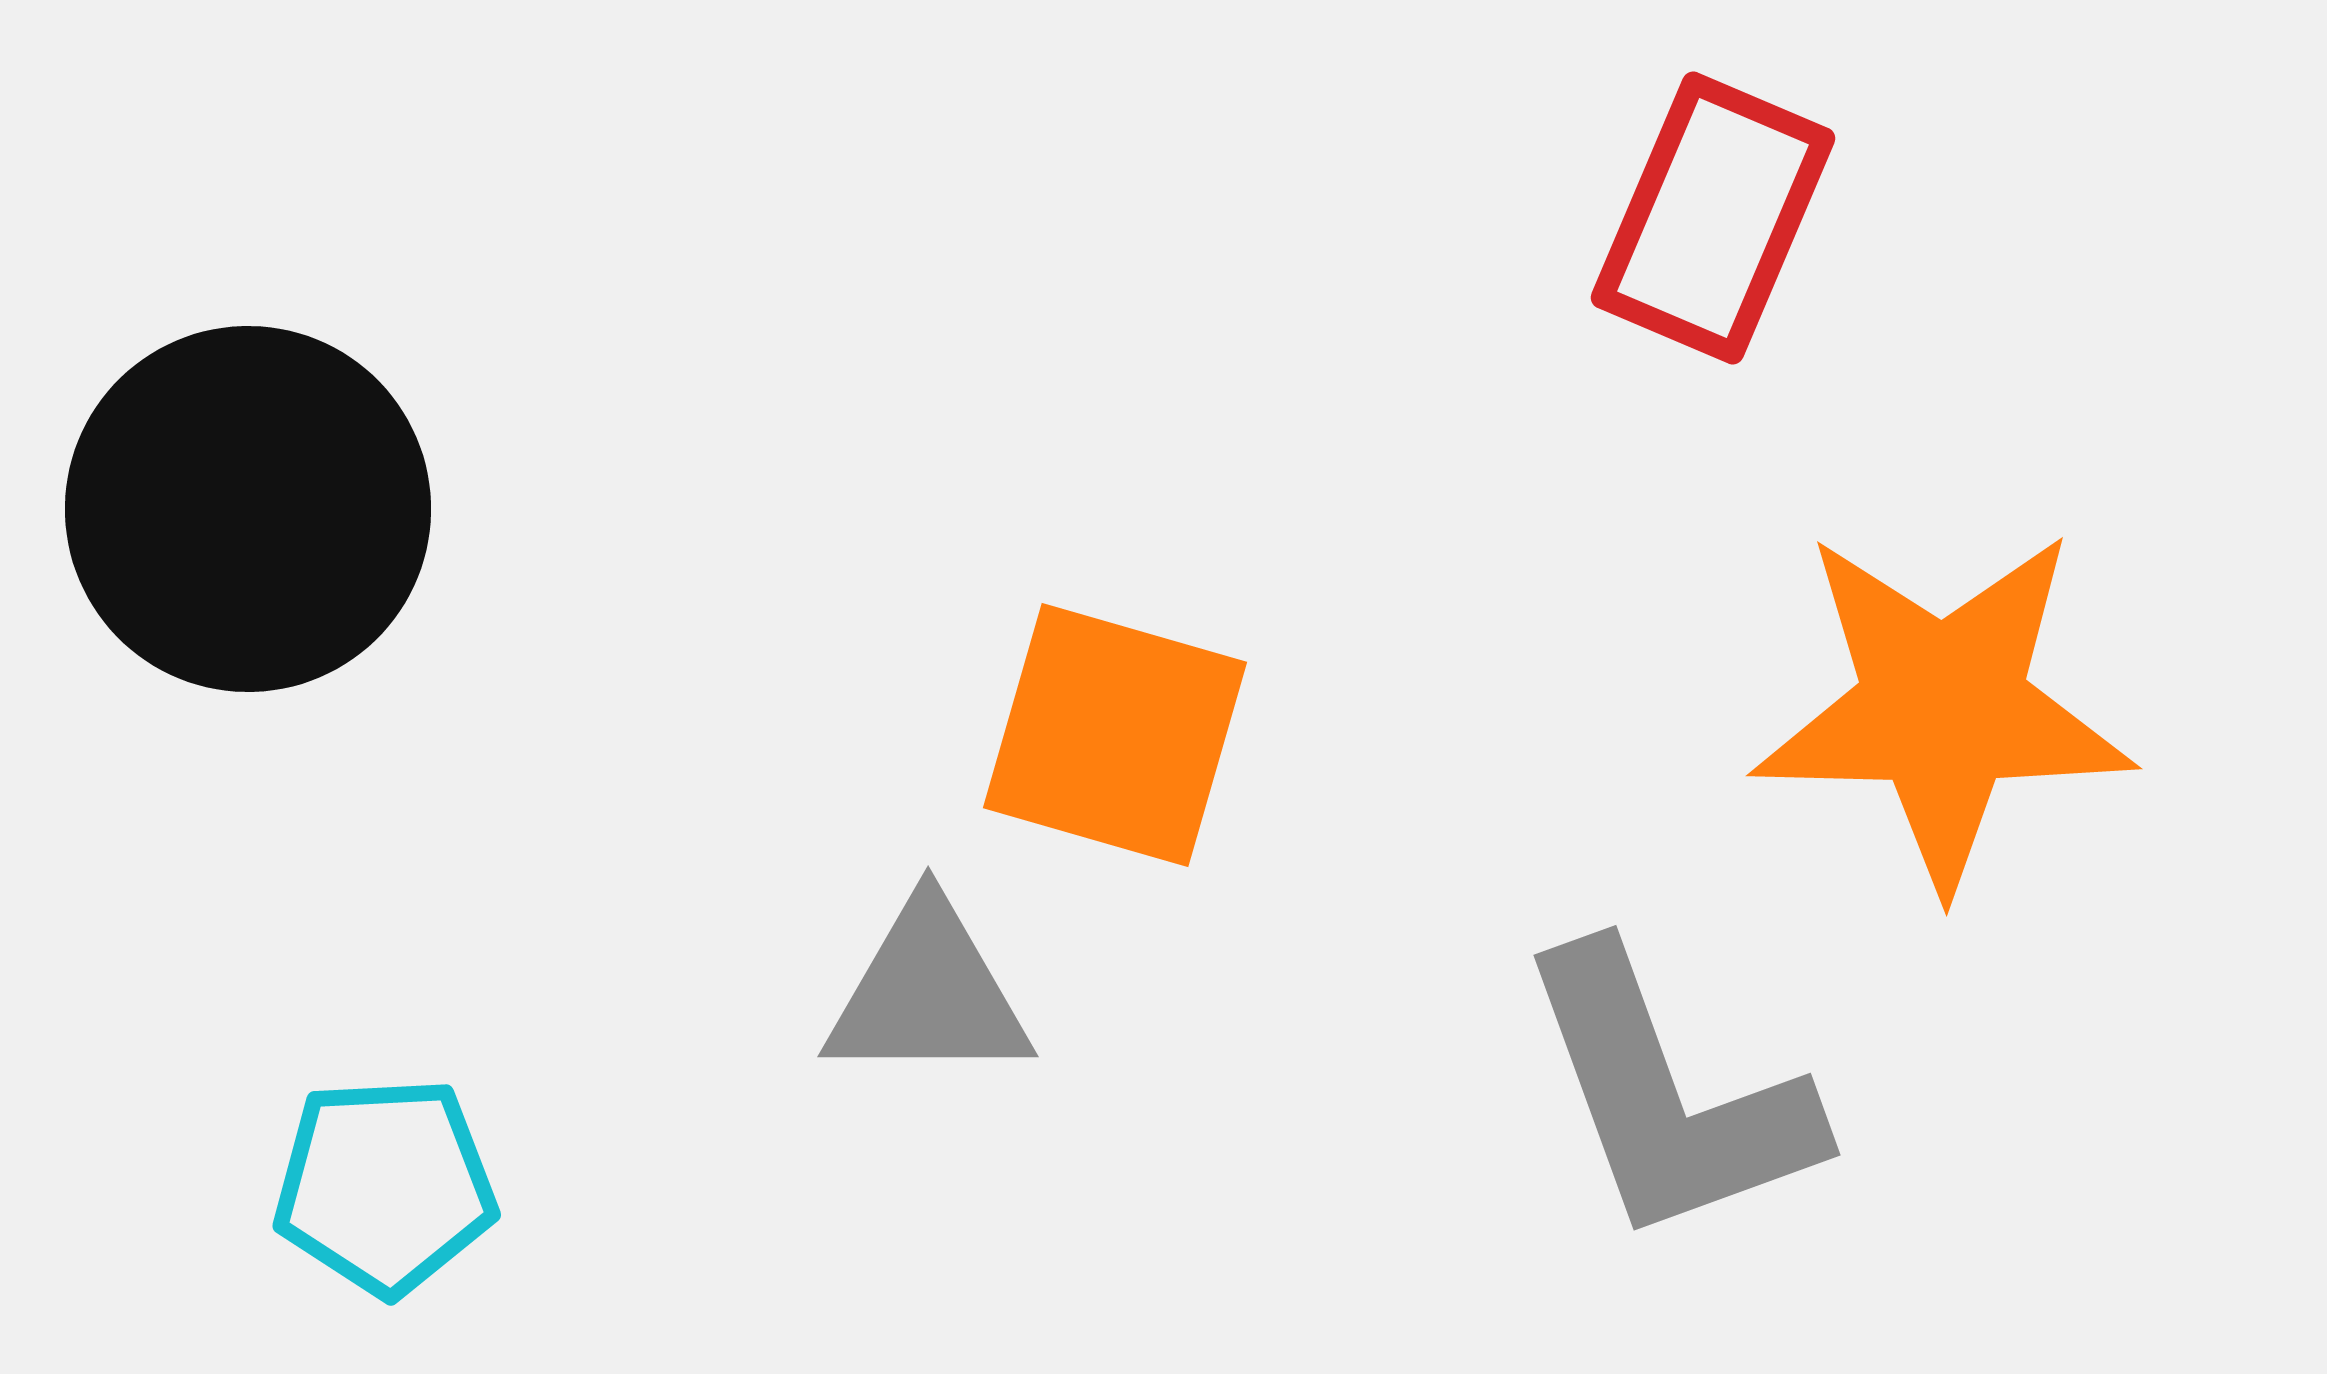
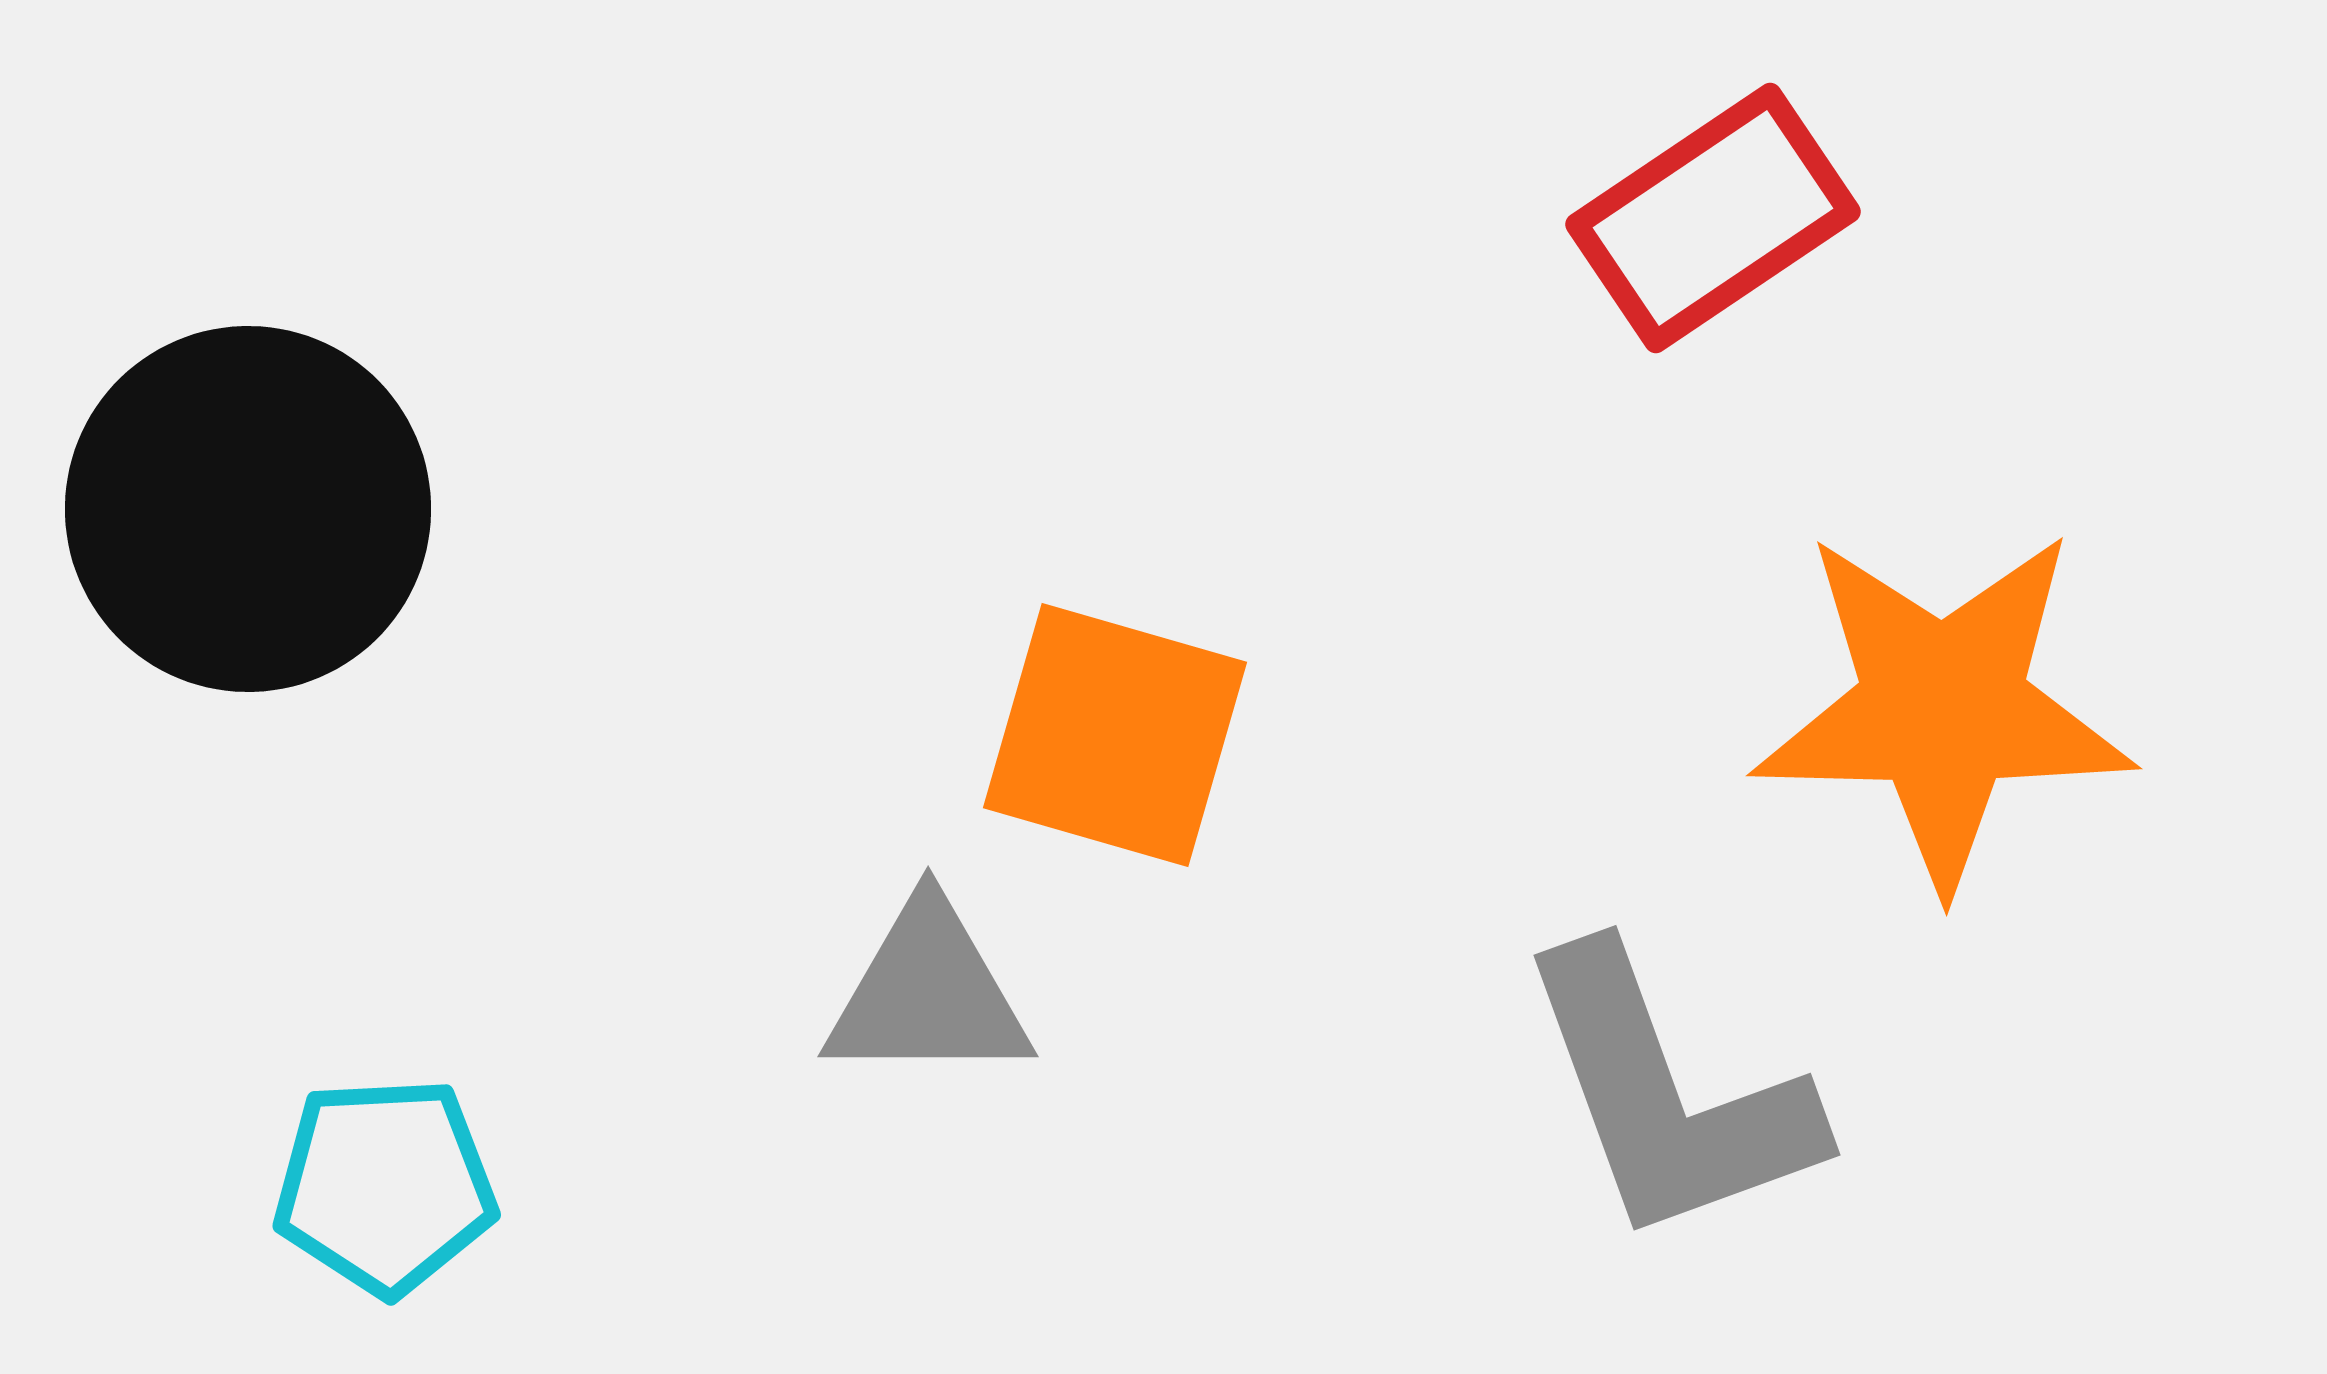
red rectangle: rotated 33 degrees clockwise
